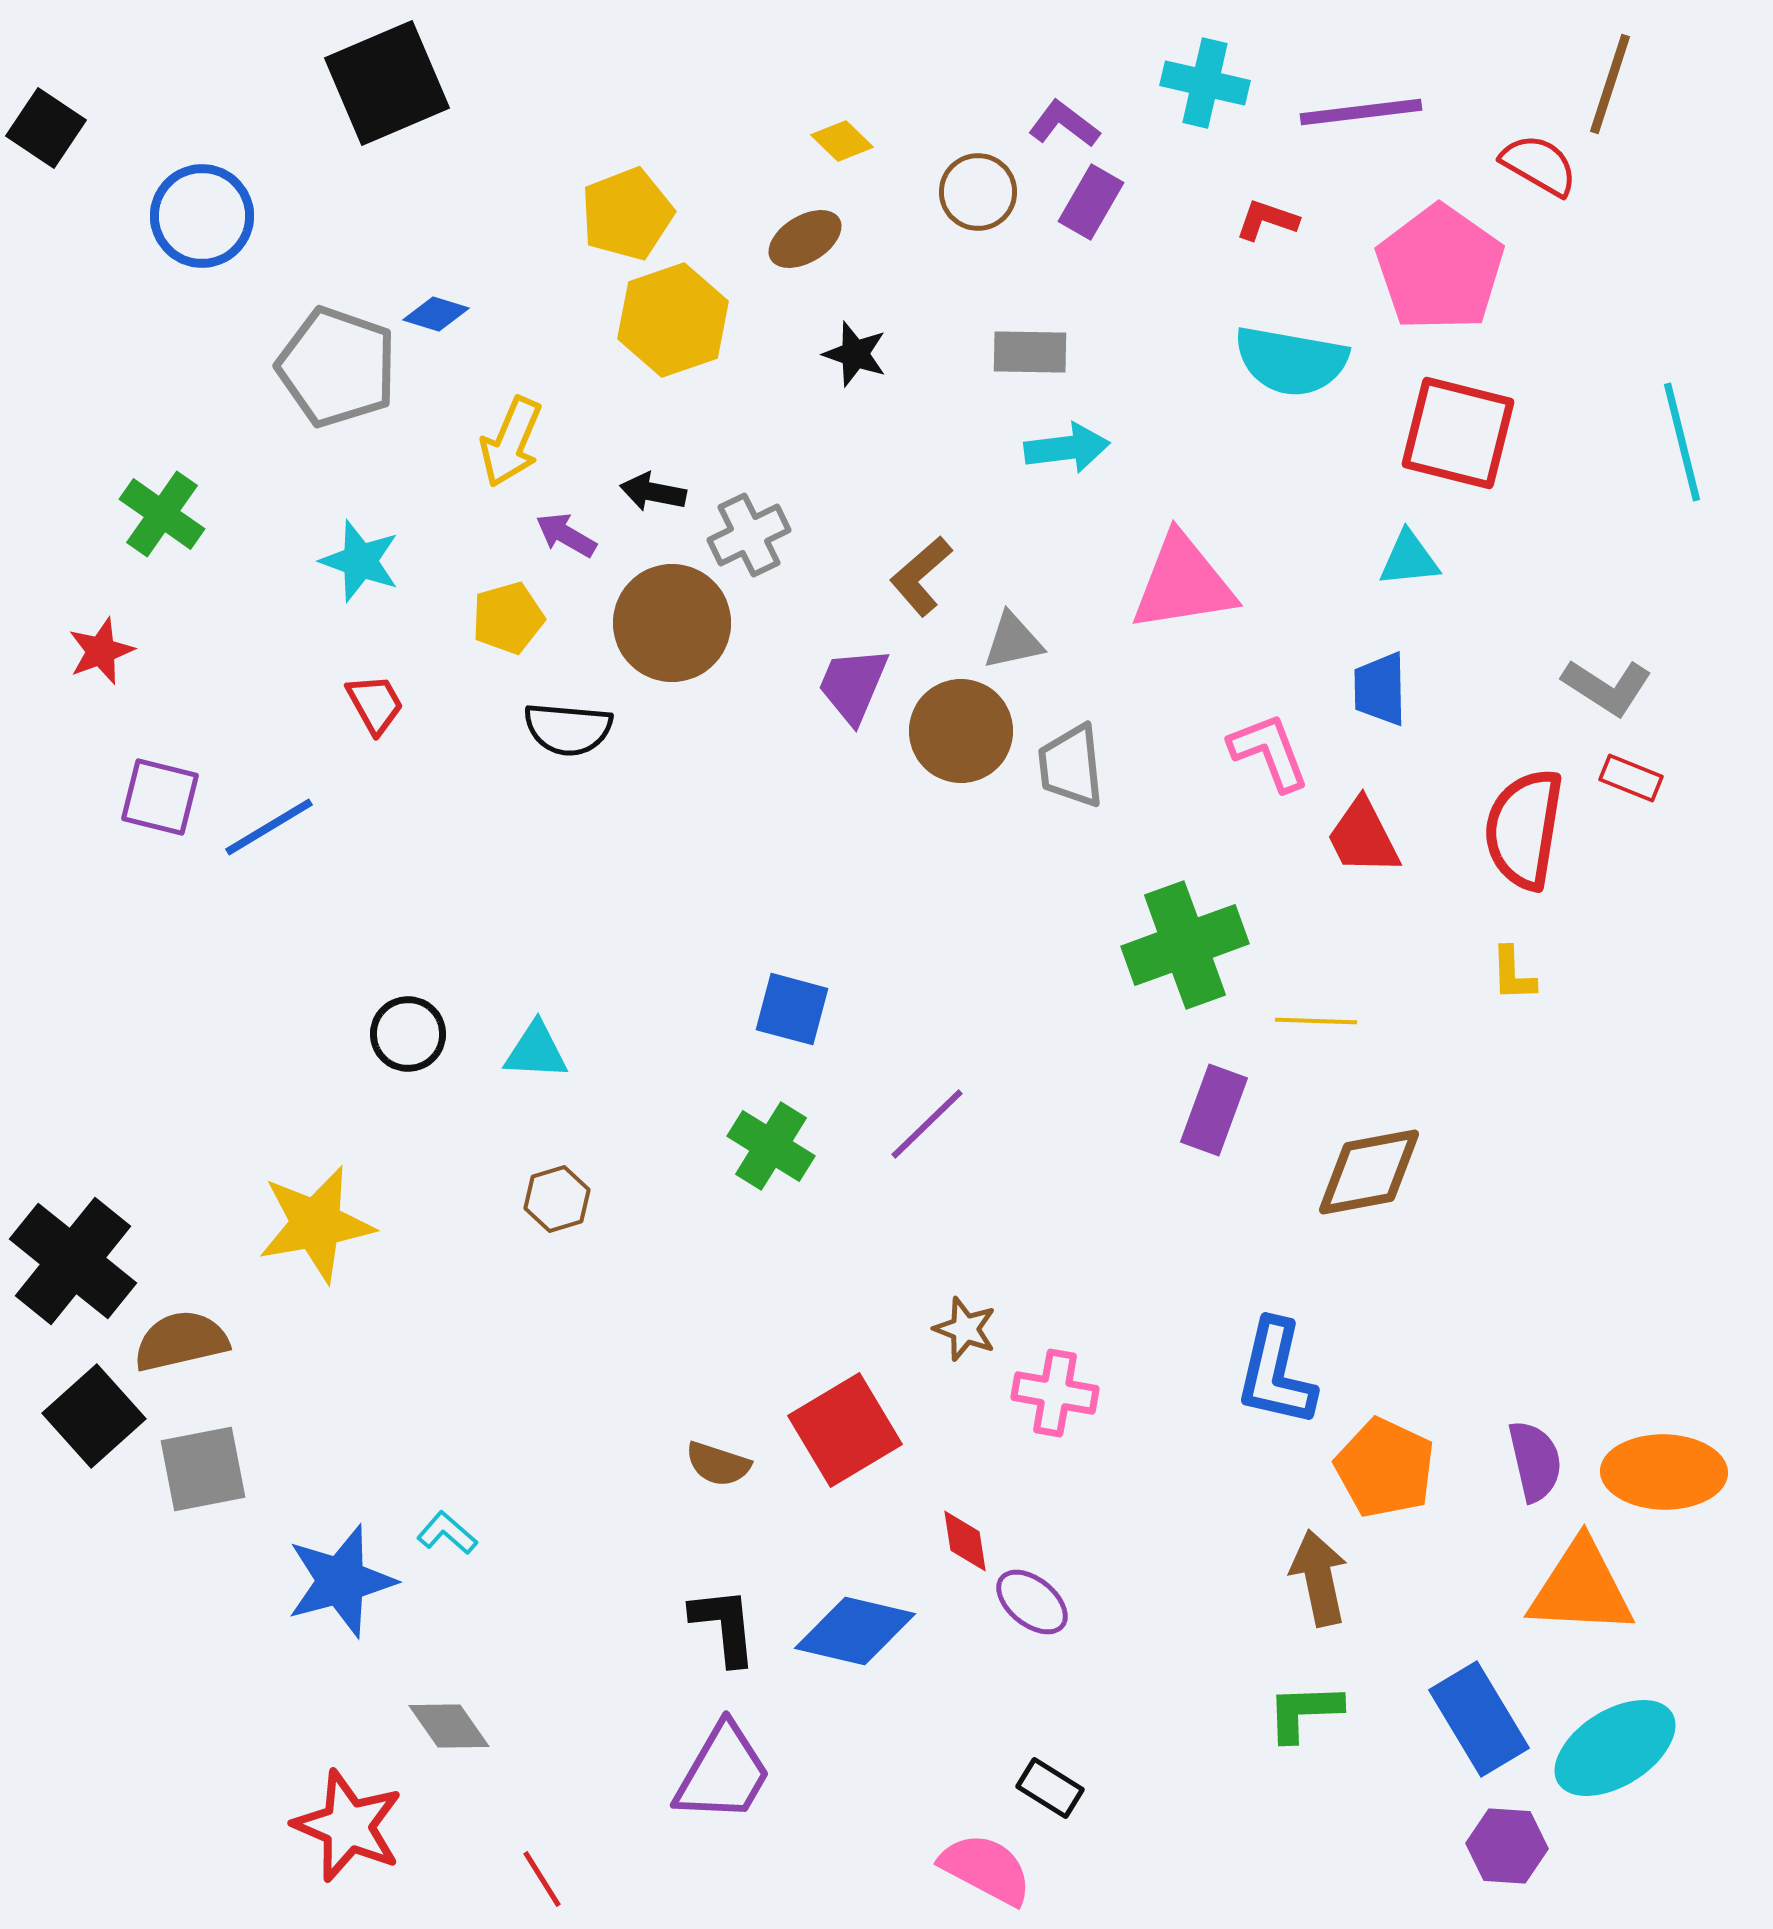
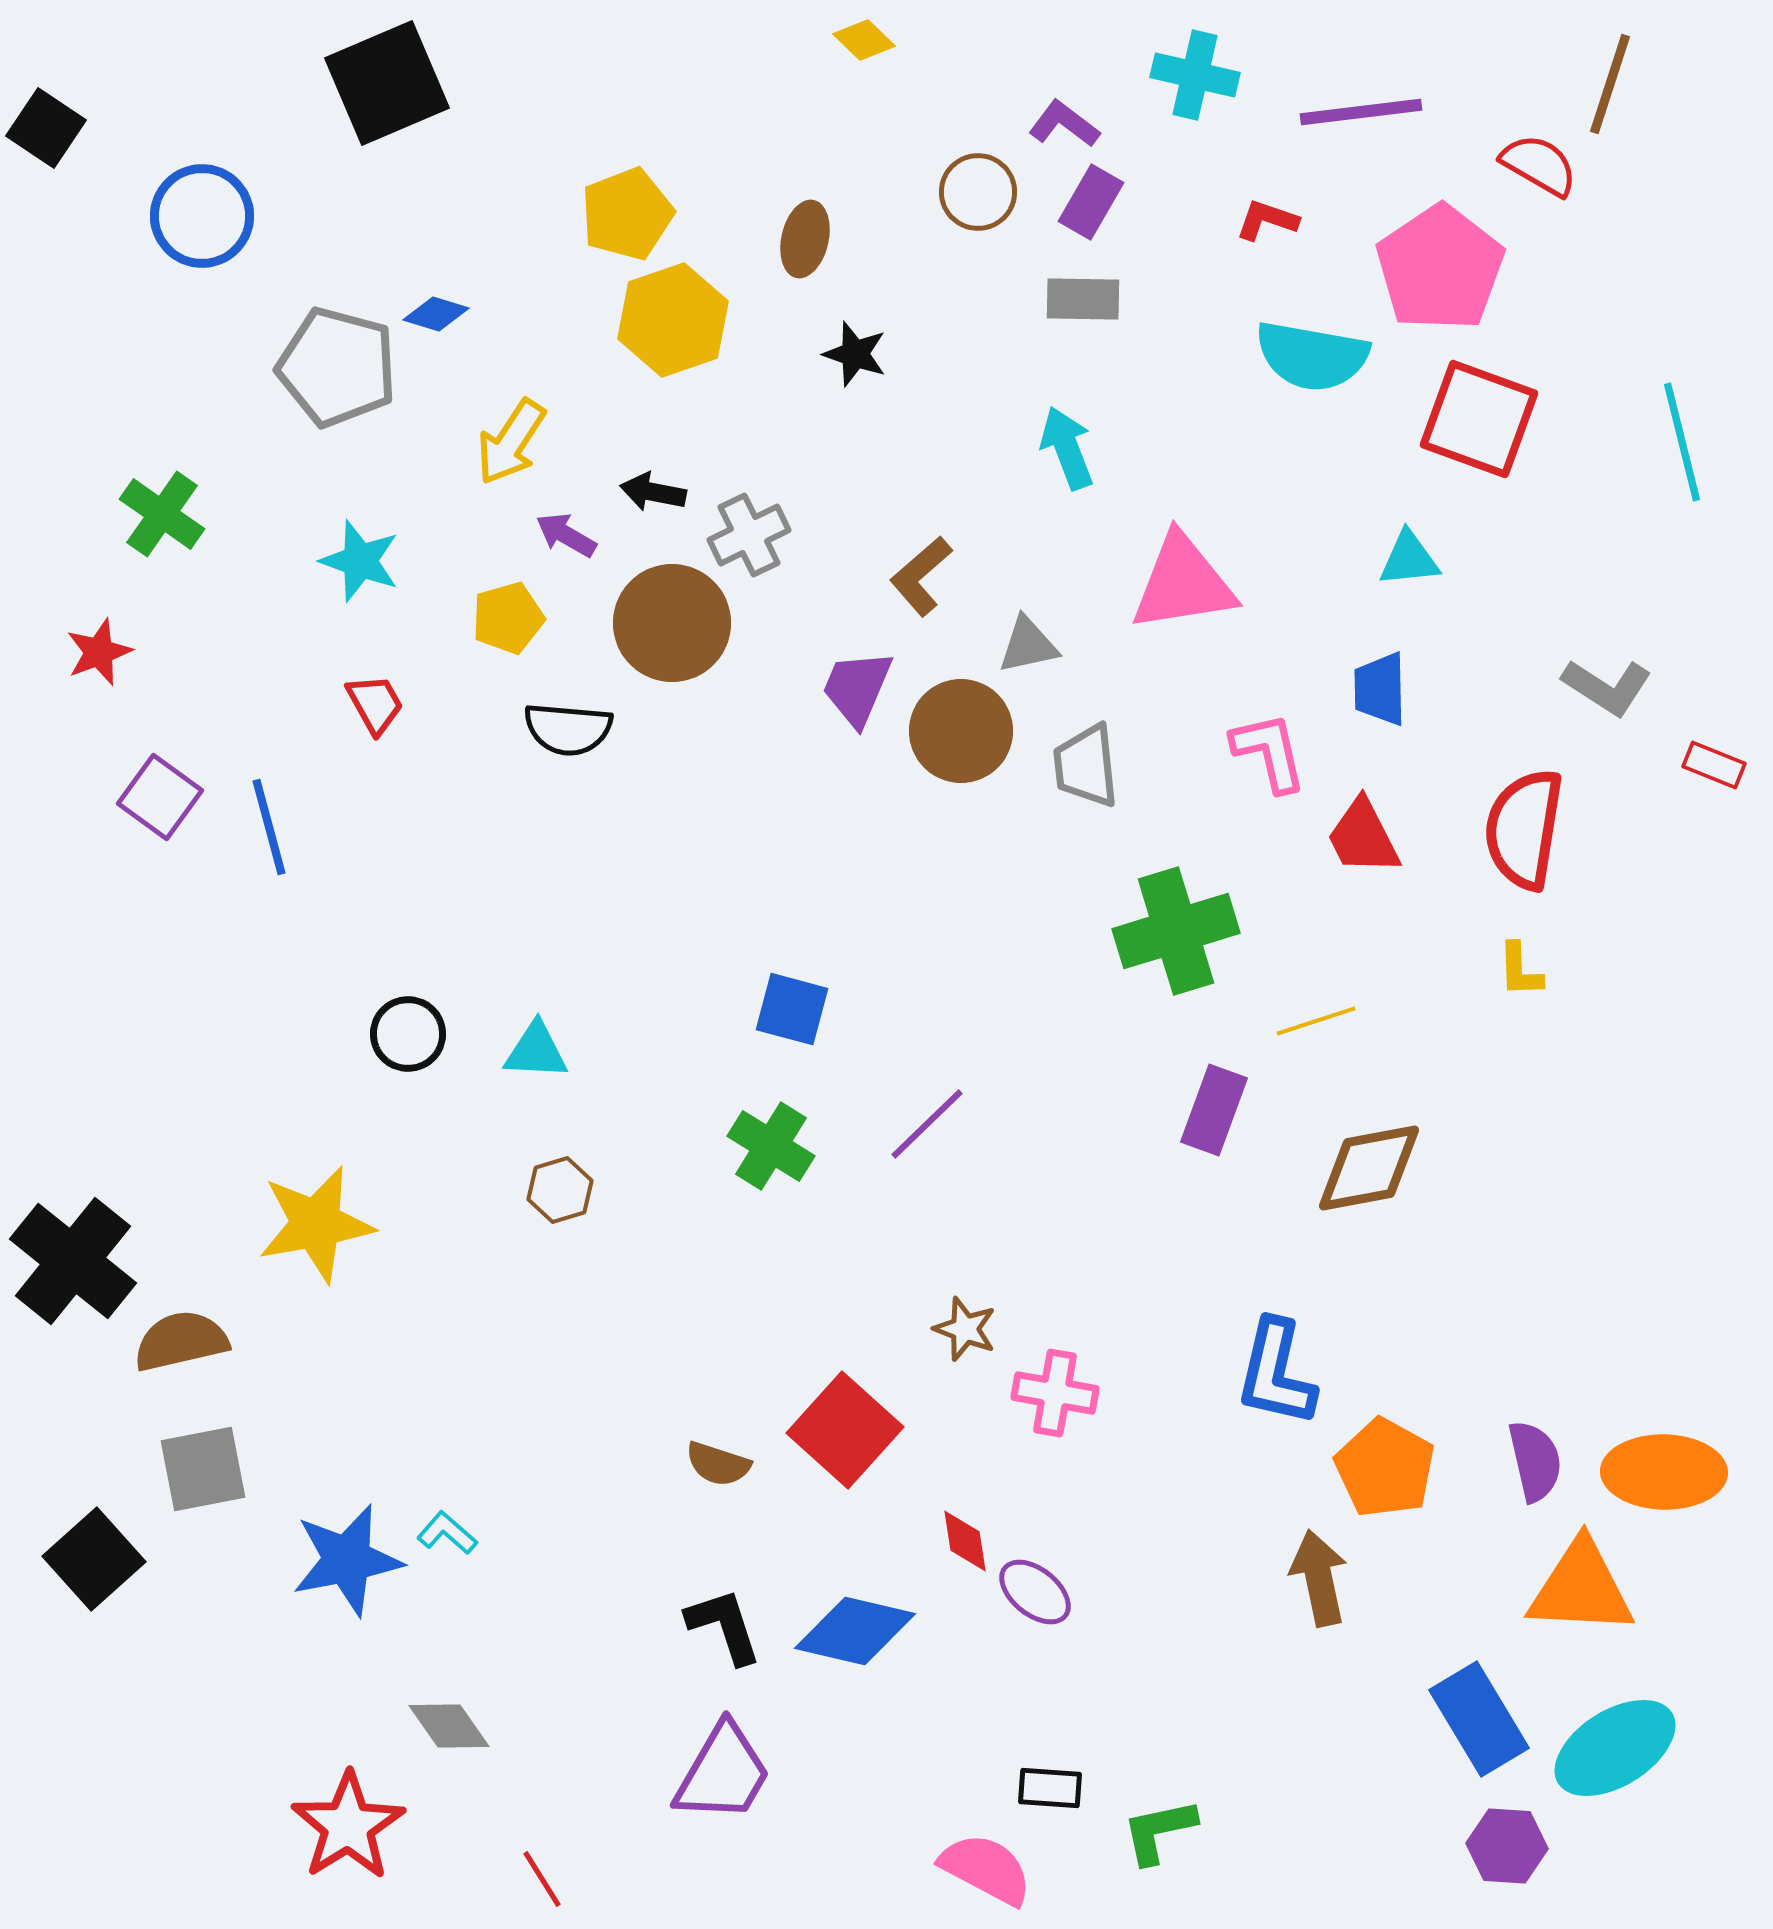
cyan cross at (1205, 83): moved 10 px left, 8 px up
yellow diamond at (842, 141): moved 22 px right, 101 px up
brown ellipse at (805, 239): rotated 46 degrees counterclockwise
pink pentagon at (1440, 268): rotated 3 degrees clockwise
gray rectangle at (1030, 352): moved 53 px right, 53 px up
cyan semicircle at (1291, 361): moved 21 px right, 5 px up
gray pentagon at (337, 367): rotated 4 degrees counterclockwise
red square at (1458, 433): moved 21 px right, 14 px up; rotated 6 degrees clockwise
yellow arrow at (511, 442): rotated 10 degrees clockwise
cyan arrow at (1067, 448): rotated 104 degrees counterclockwise
gray triangle at (1013, 641): moved 15 px right, 4 px down
red star at (101, 651): moved 2 px left, 1 px down
purple trapezoid at (853, 685): moved 4 px right, 3 px down
pink L-shape at (1269, 752): rotated 8 degrees clockwise
gray trapezoid at (1071, 766): moved 15 px right
red rectangle at (1631, 778): moved 83 px right, 13 px up
purple square at (160, 797): rotated 22 degrees clockwise
blue line at (269, 827): rotated 74 degrees counterclockwise
green cross at (1185, 945): moved 9 px left, 14 px up; rotated 3 degrees clockwise
yellow L-shape at (1513, 974): moved 7 px right, 4 px up
yellow line at (1316, 1021): rotated 20 degrees counterclockwise
brown diamond at (1369, 1172): moved 4 px up
brown hexagon at (557, 1199): moved 3 px right, 9 px up
black square at (94, 1416): moved 143 px down
red square at (845, 1430): rotated 17 degrees counterclockwise
orange pentagon at (1385, 1468): rotated 4 degrees clockwise
blue star at (341, 1581): moved 6 px right, 21 px up; rotated 4 degrees clockwise
purple ellipse at (1032, 1602): moved 3 px right, 10 px up
black L-shape at (724, 1626): rotated 12 degrees counterclockwise
green L-shape at (1304, 1712): moved 145 px left, 119 px down; rotated 10 degrees counterclockwise
black rectangle at (1050, 1788): rotated 28 degrees counterclockwise
red star at (348, 1826): rotated 17 degrees clockwise
